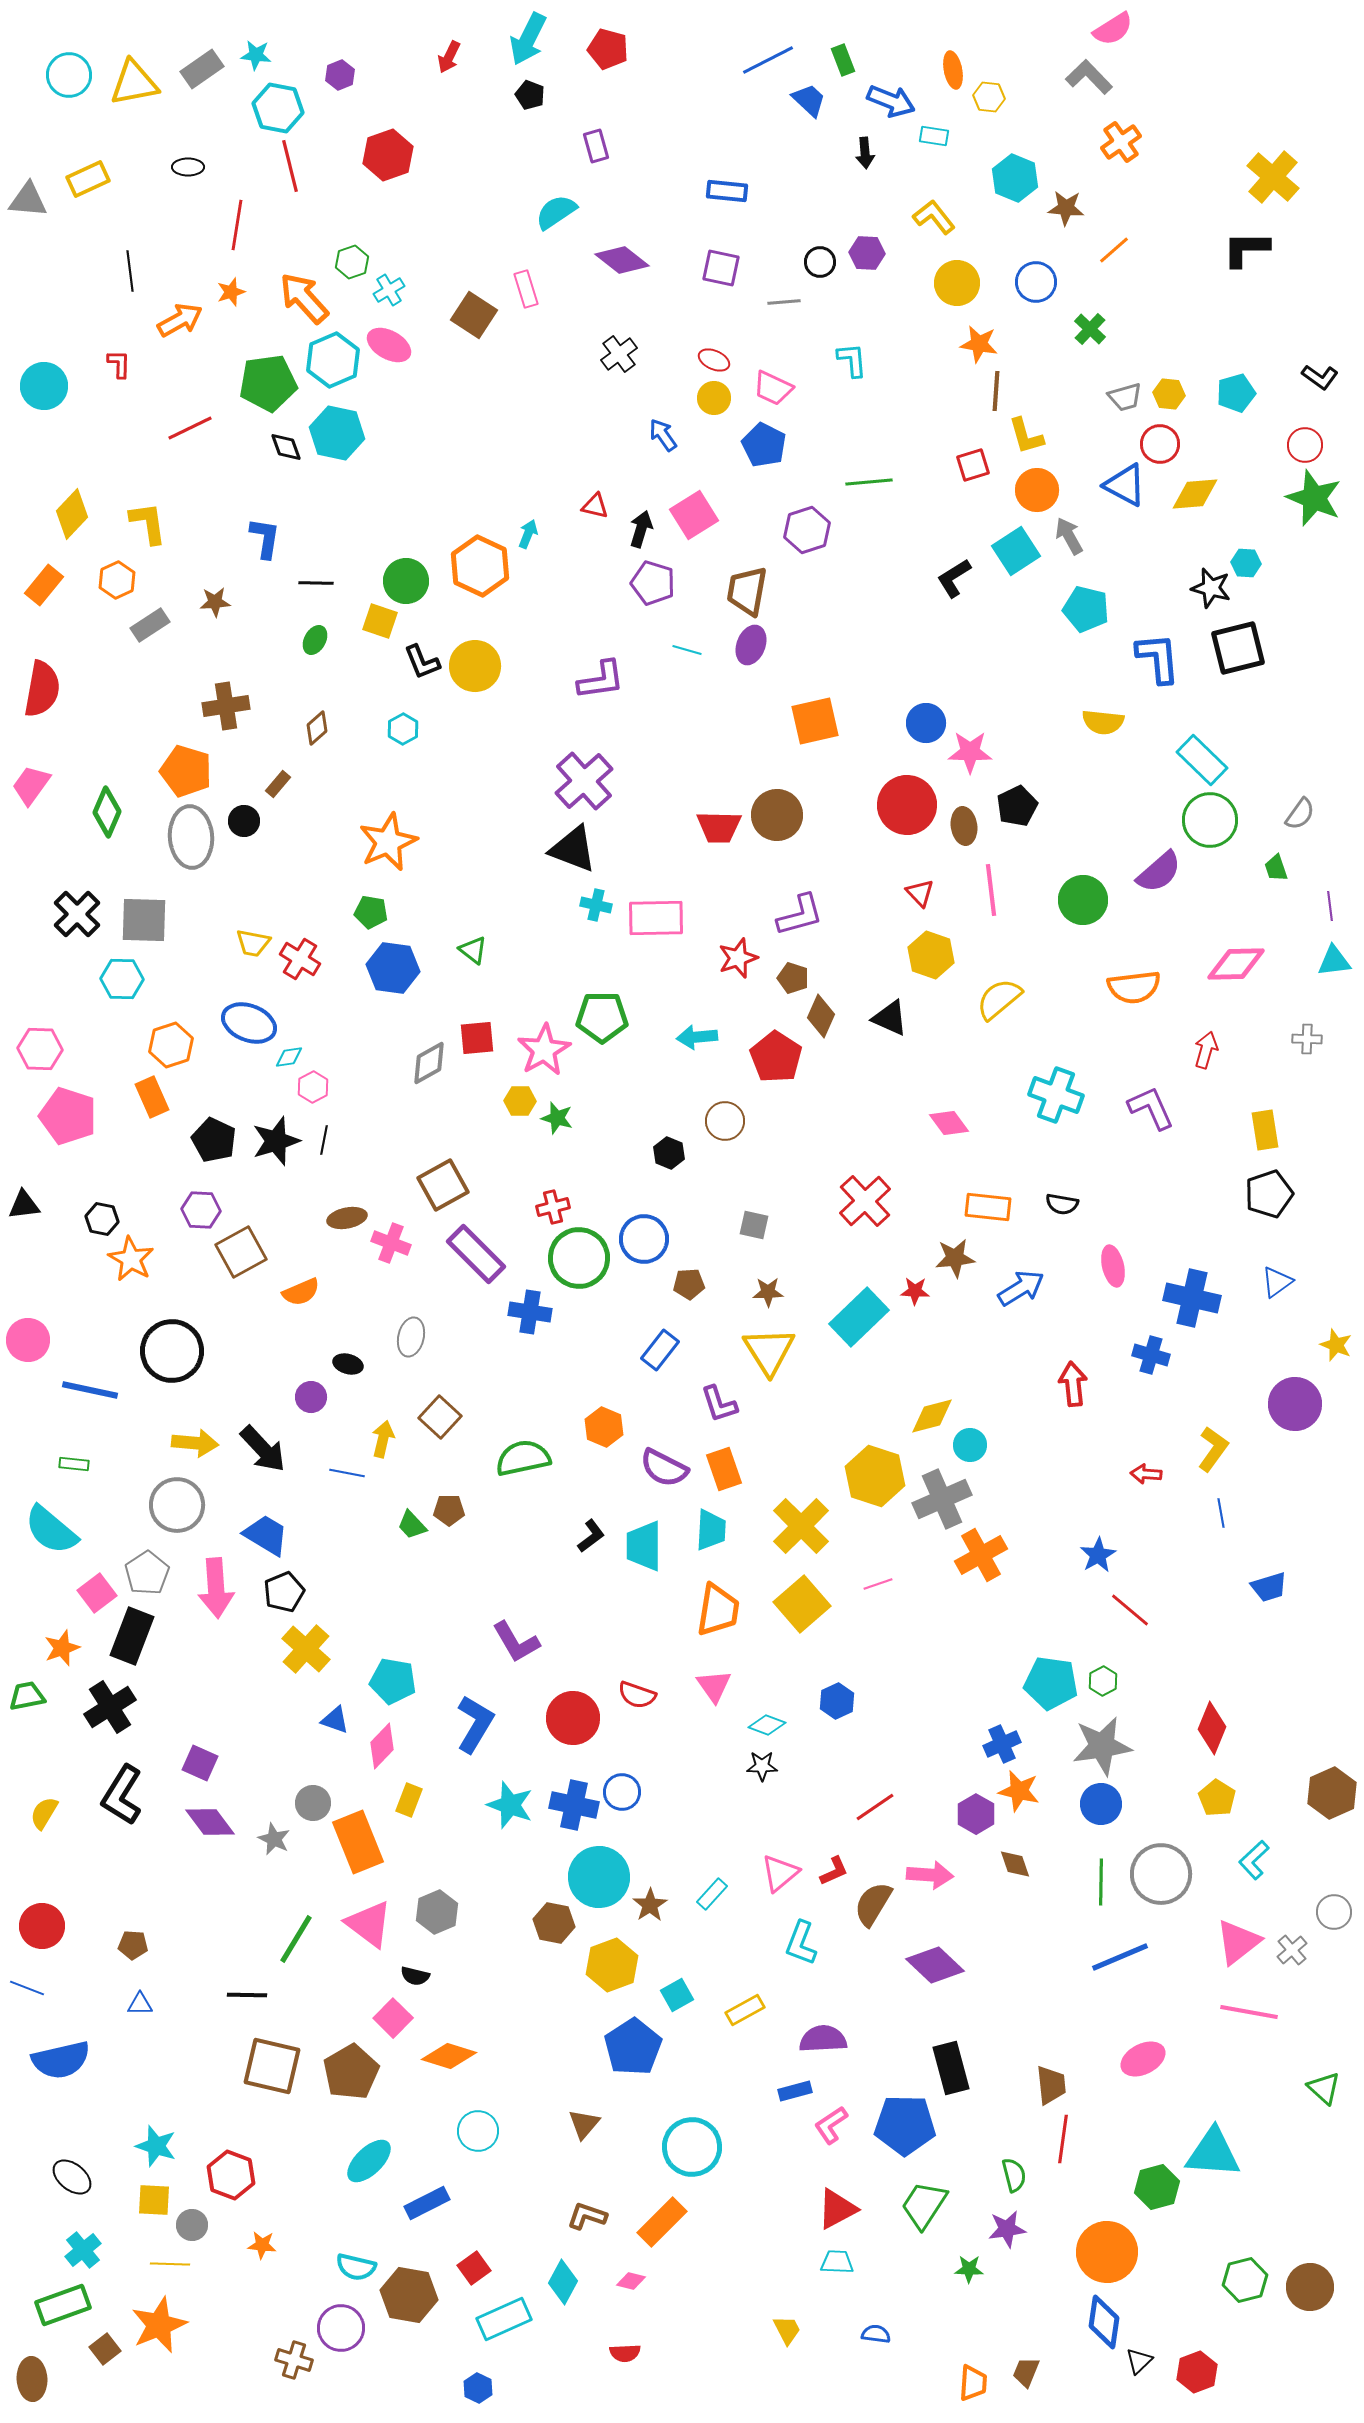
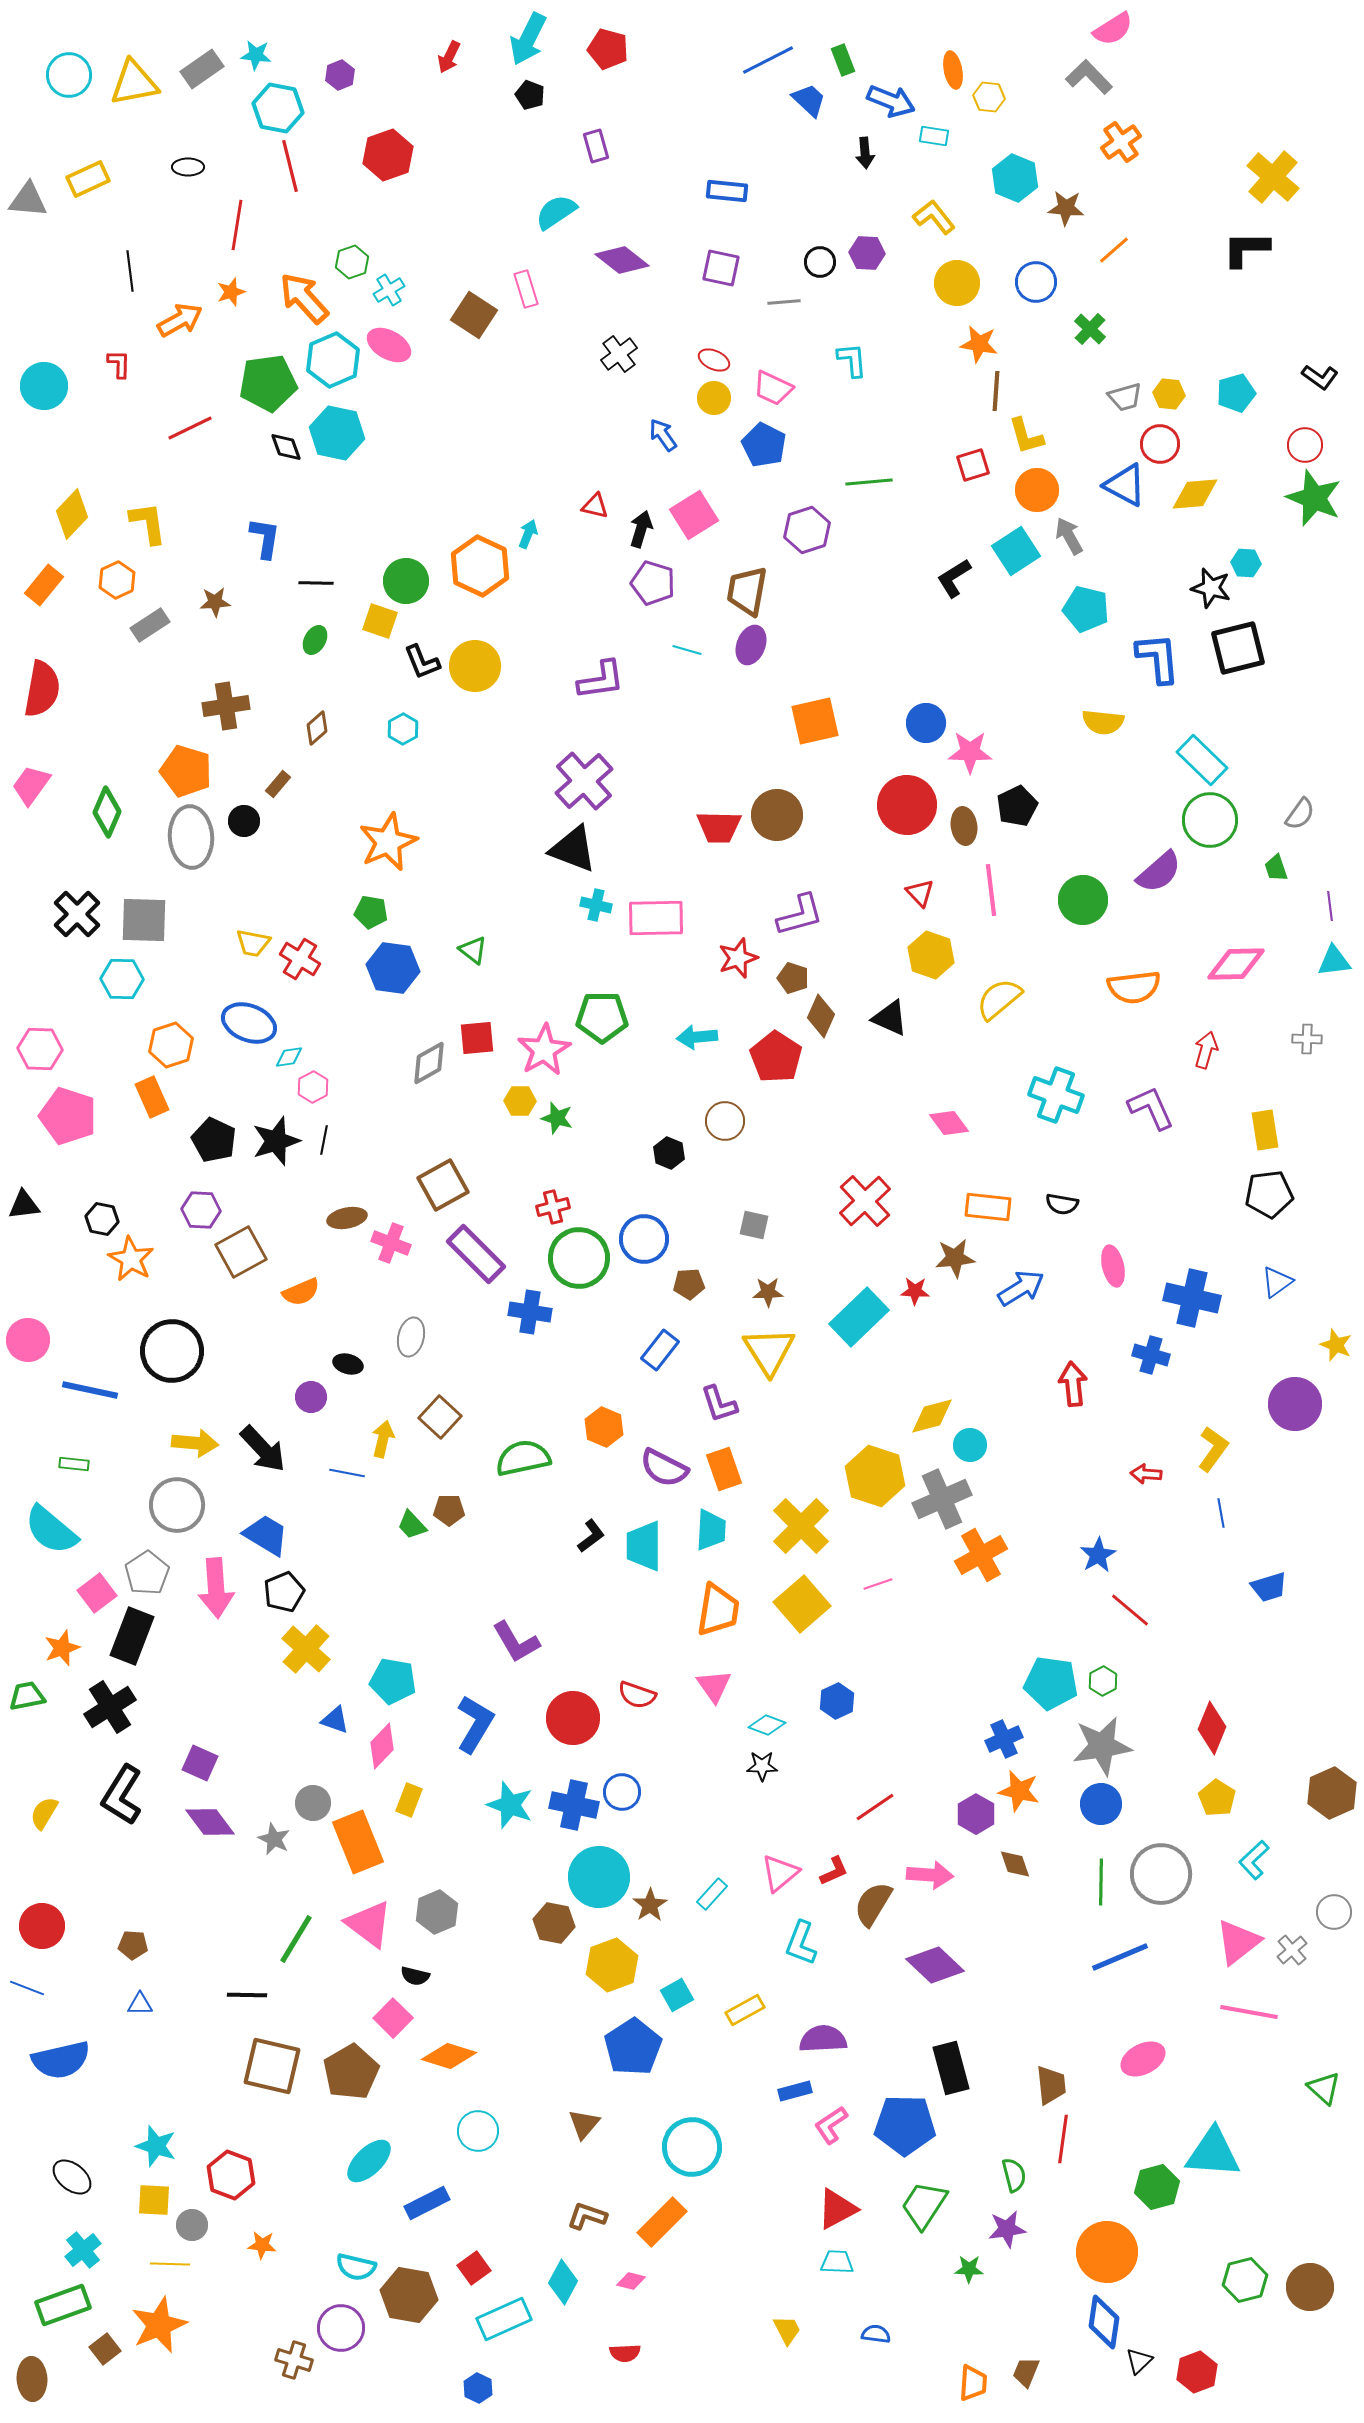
black pentagon at (1269, 1194): rotated 12 degrees clockwise
blue cross at (1002, 1744): moved 2 px right, 5 px up
